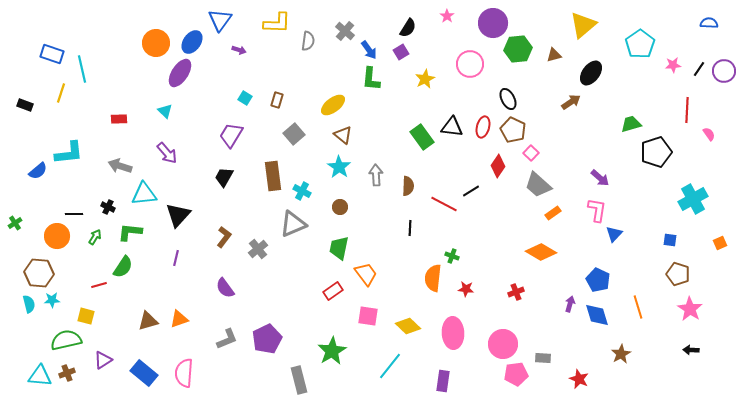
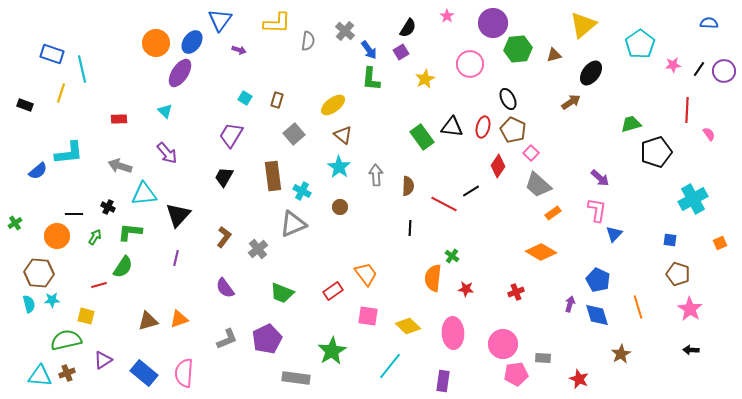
green trapezoid at (339, 248): moved 57 px left, 45 px down; rotated 80 degrees counterclockwise
green cross at (452, 256): rotated 16 degrees clockwise
gray rectangle at (299, 380): moved 3 px left, 2 px up; rotated 68 degrees counterclockwise
